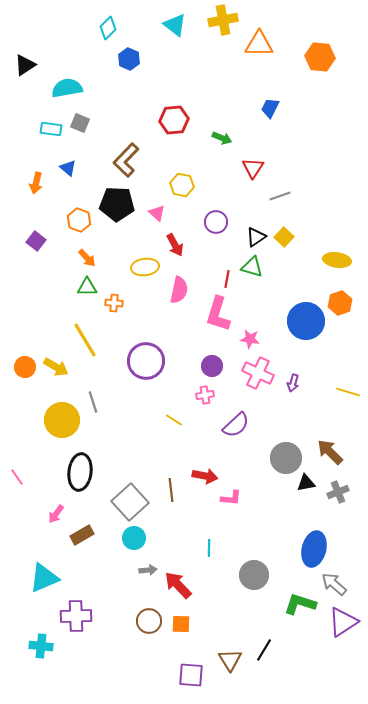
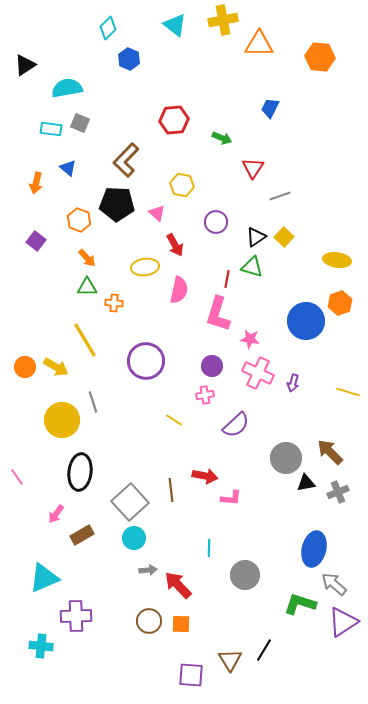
gray circle at (254, 575): moved 9 px left
